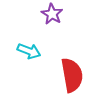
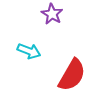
red semicircle: rotated 40 degrees clockwise
